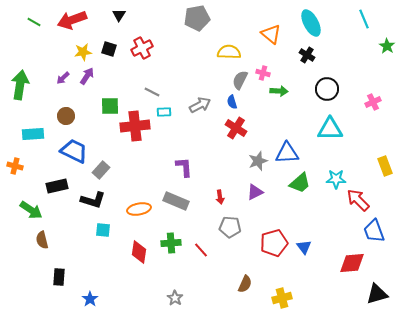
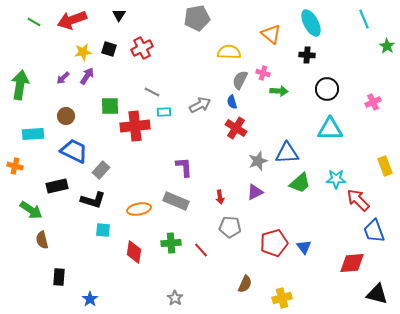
black cross at (307, 55): rotated 28 degrees counterclockwise
red diamond at (139, 252): moved 5 px left
black triangle at (377, 294): rotated 30 degrees clockwise
